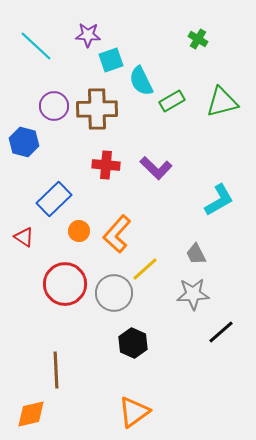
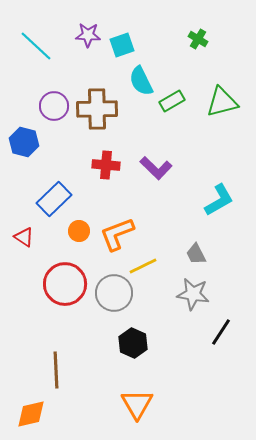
cyan square: moved 11 px right, 15 px up
orange L-shape: rotated 27 degrees clockwise
yellow line: moved 2 px left, 3 px up; rotated 16 degrees clockwise
gray star: rotated 12 degrees clockwise
black line: rotated 16 degrees counterclockwise
orange triangle: moved 3 px right, 8 px up; rotated 24 degrees counterclockwise
